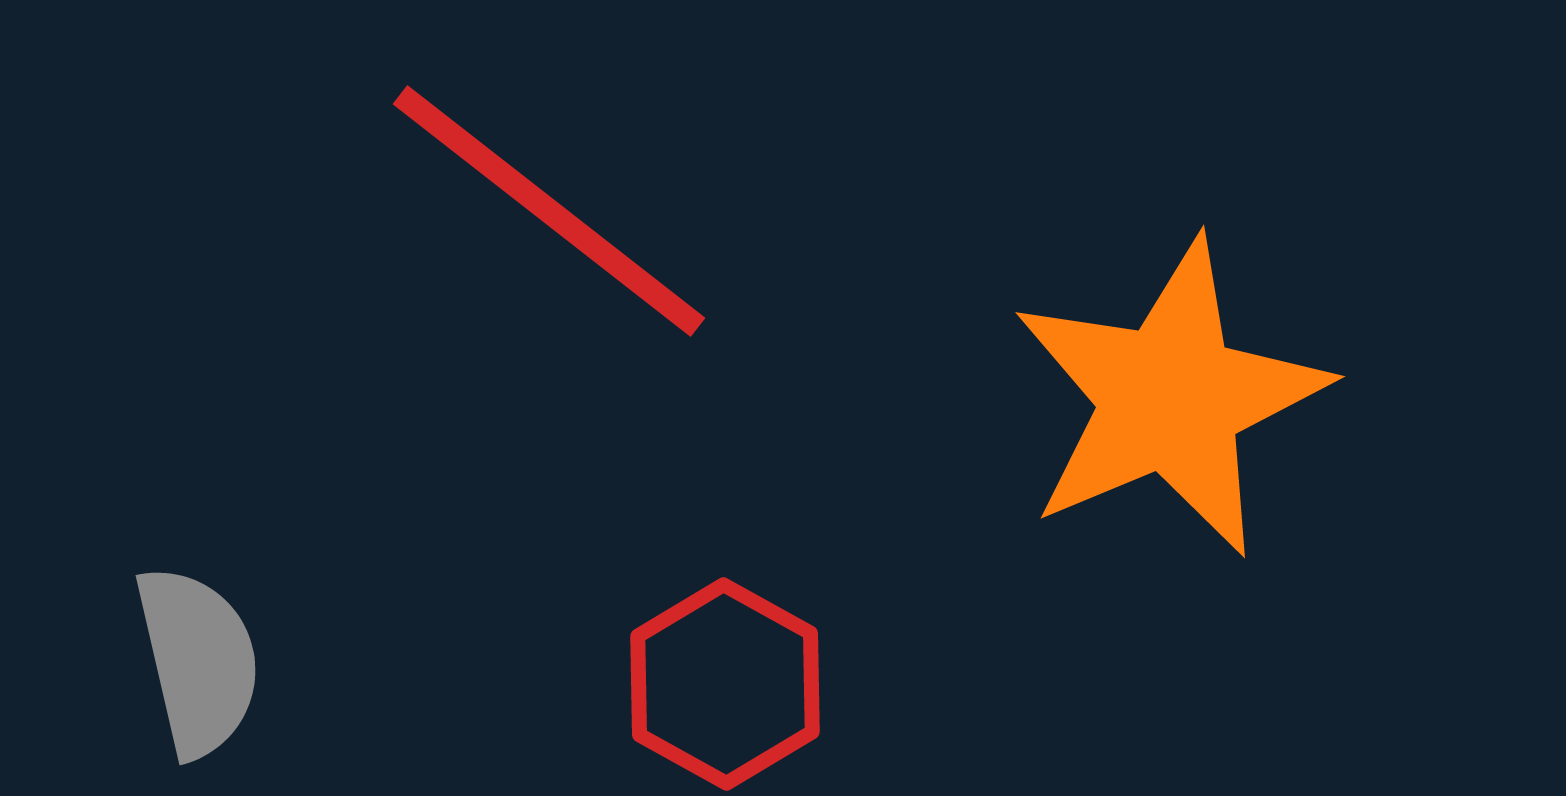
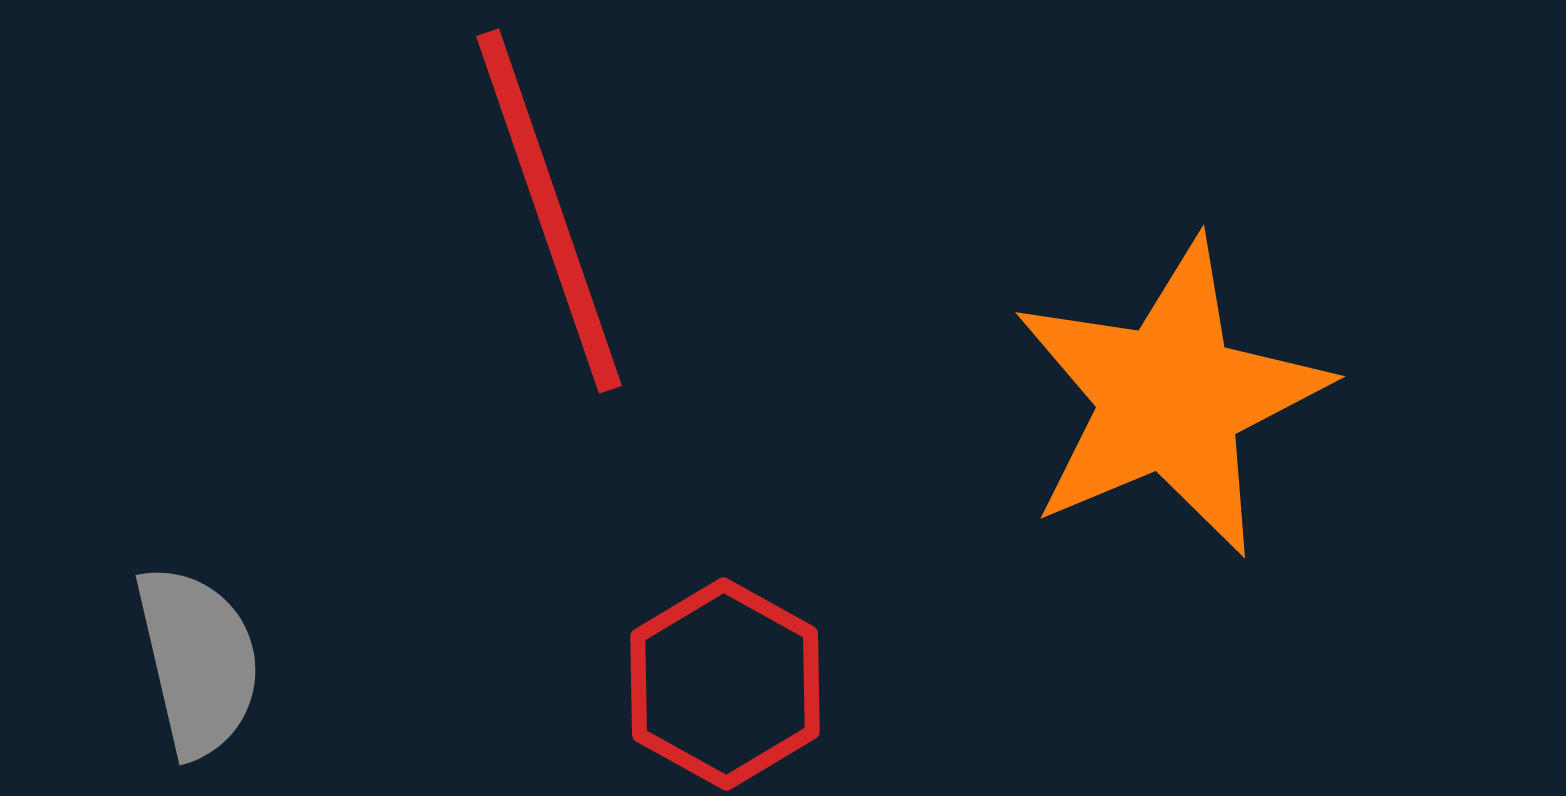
red line: rotated 33 degrees clockwise
